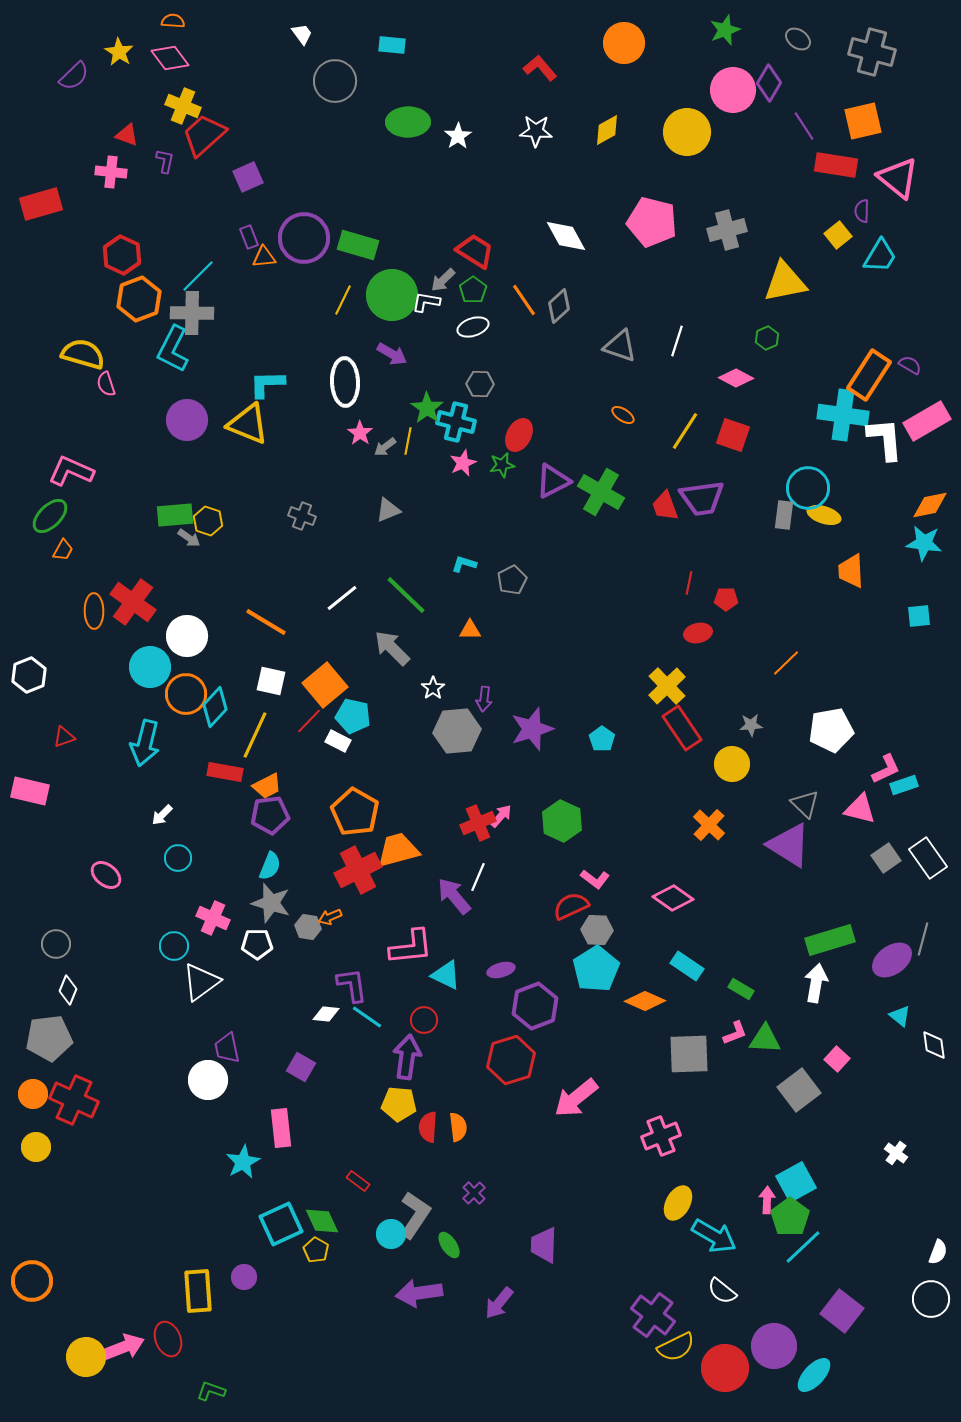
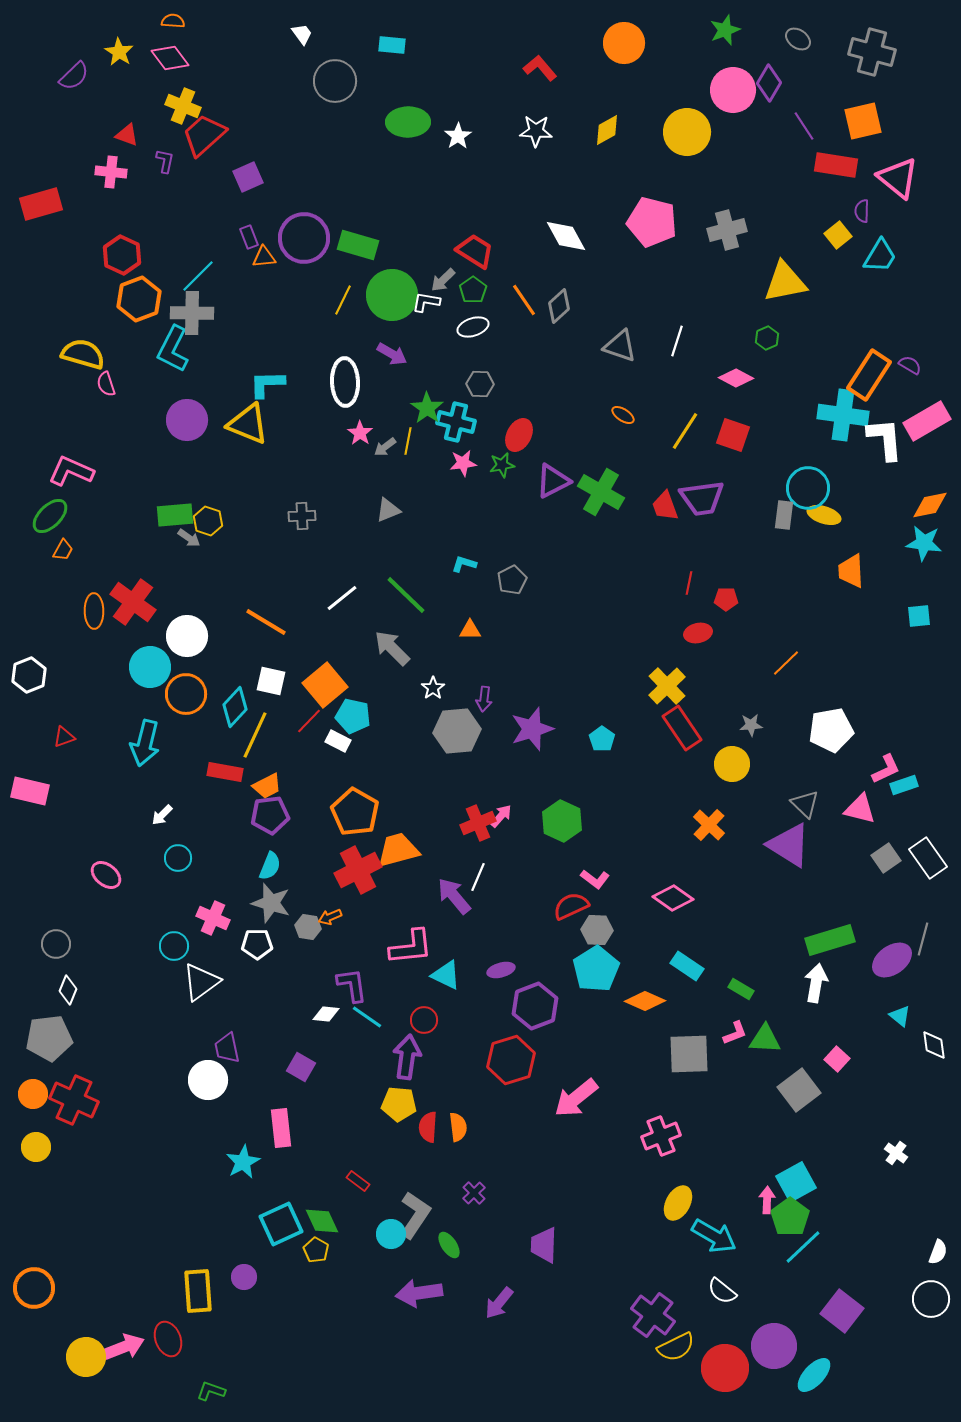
pink star at (463, 463): rotated 16 degrees clockwise
gray cross at (302, 516): rotated 24 degrees counterclockwise
cyan diamond at (215, 707): moved 20 px right
orange circle at (32, 1281): moved 2 px right, 7 px down
